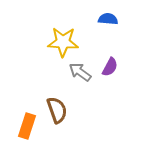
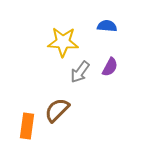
blue semicircle: moved 1 px left, 7 px down
gray arrow: rotated 90 degrees counterclockwise
brown semicircle: rotated 116 degrees counterclockwise
orange rectangle: rotated 10 degrees counterclockwise
